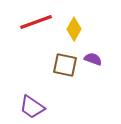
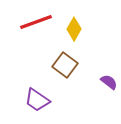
purple semicircle: moved 16 px right, 23 px down; rotated 18 degrees clockwise
brown square: rotated 25 degrees clockwise
purple trapezoid: moved 5 px right, 7 px up
